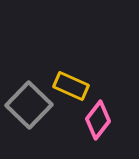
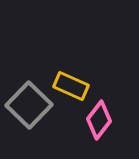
pink diamond: moved 1 px right
